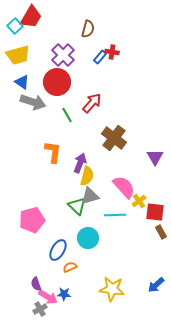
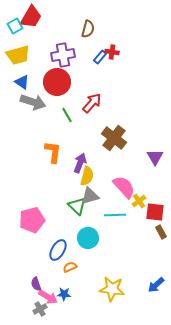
cyan square: rotated 14 degrees clockwise
purple cross: rotated 35 degrees clockwise
